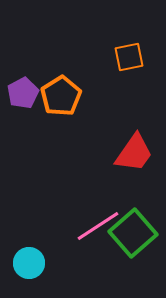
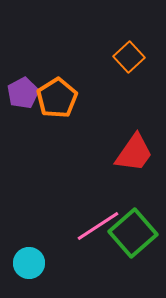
orange square: rotated 32 degrees counterclockwise
orange pentagon: moved 4 px left, 2 px down
